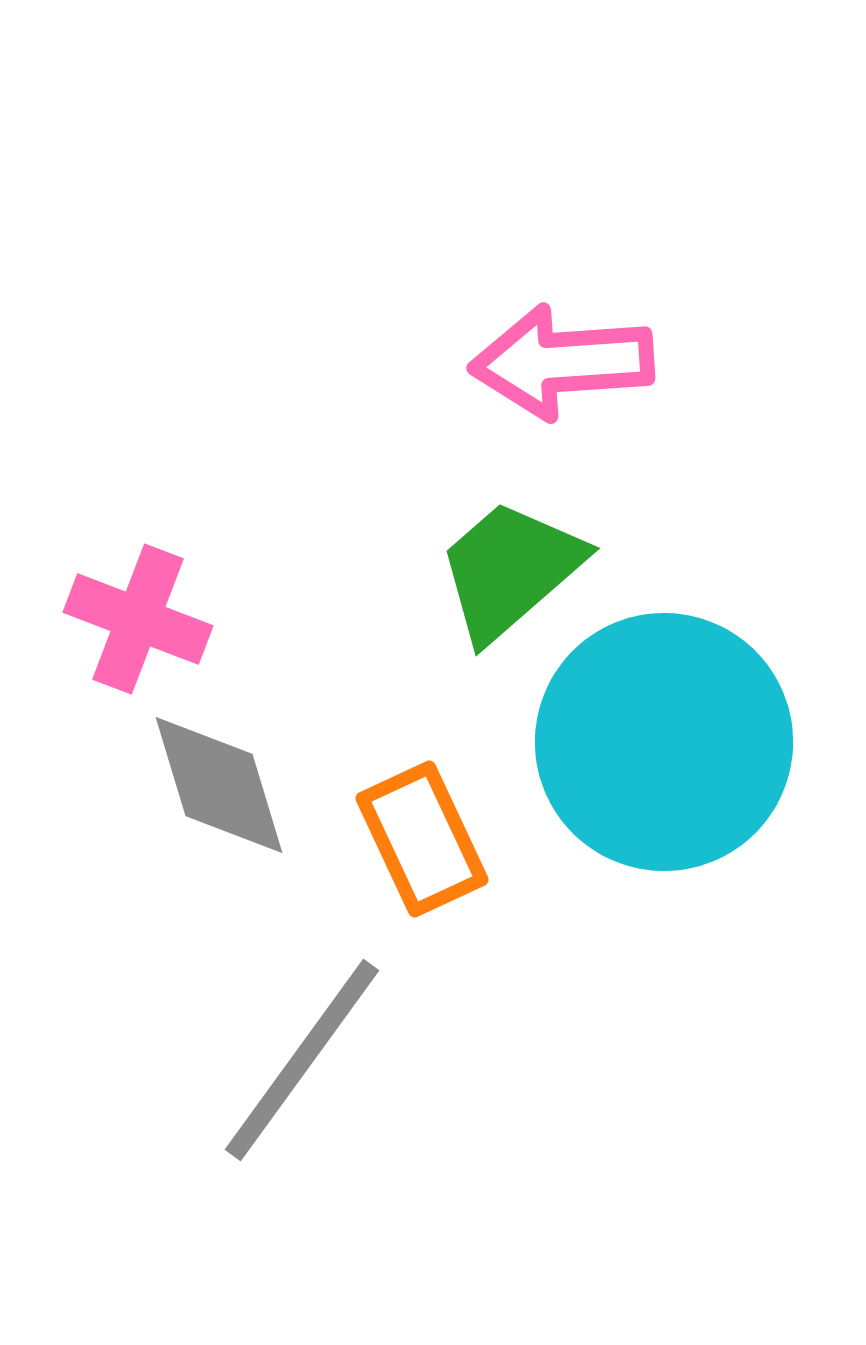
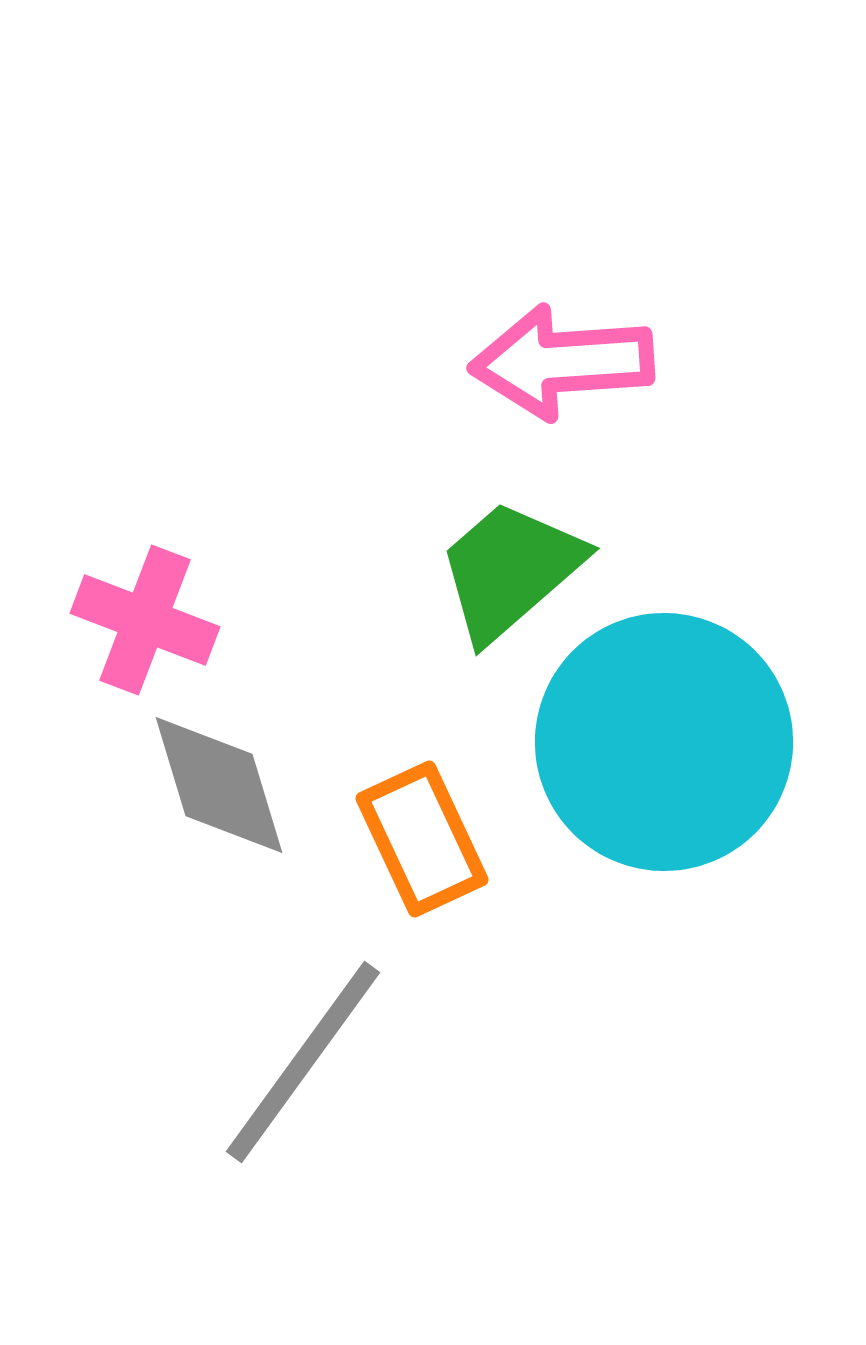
pink cross: moved 7 px right, 1 px down
gray line: moved 1 px right, 2 px down
